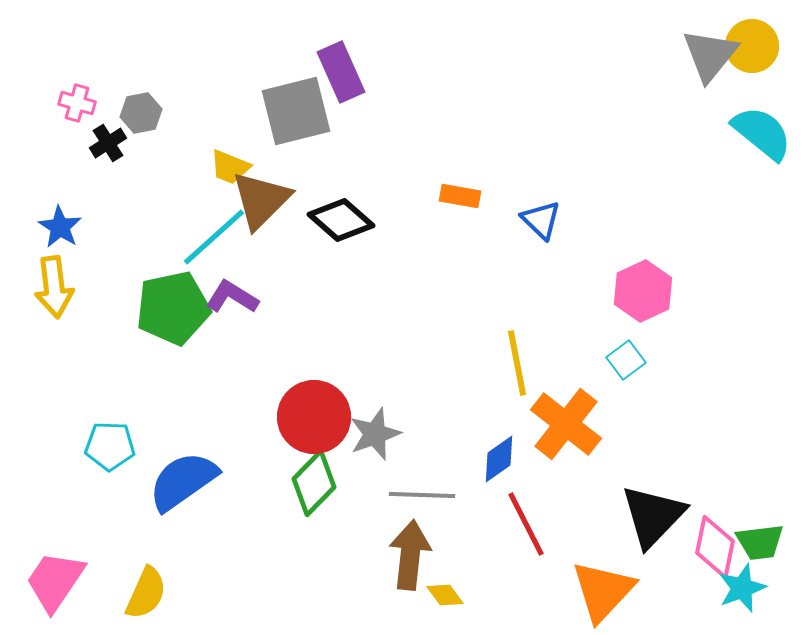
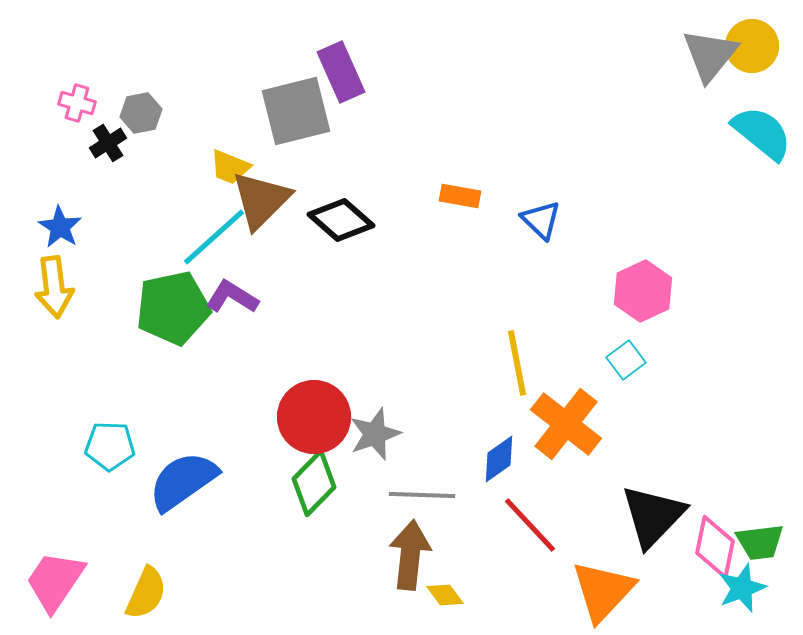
red line: moved 4 px right, 1 px down; rotated 16 degrees counterclockwise
